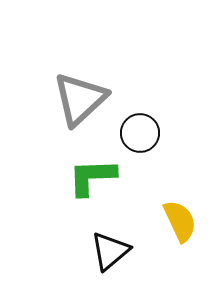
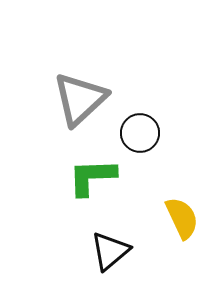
yellow semicircle: moved 2 px right, 3 px up
